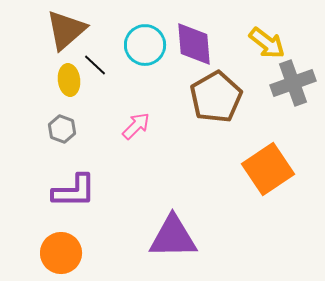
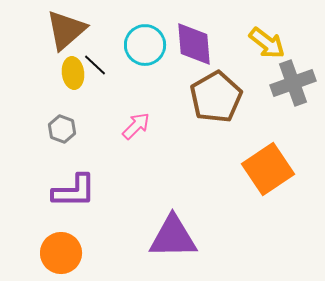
yellow ellipse: moved 4 px right, 7 px up
